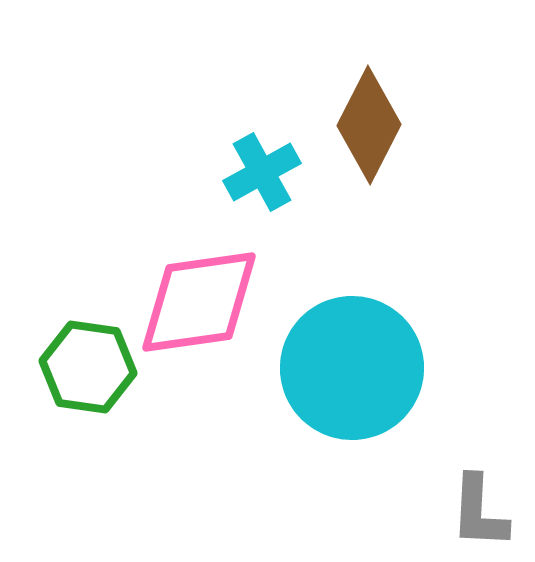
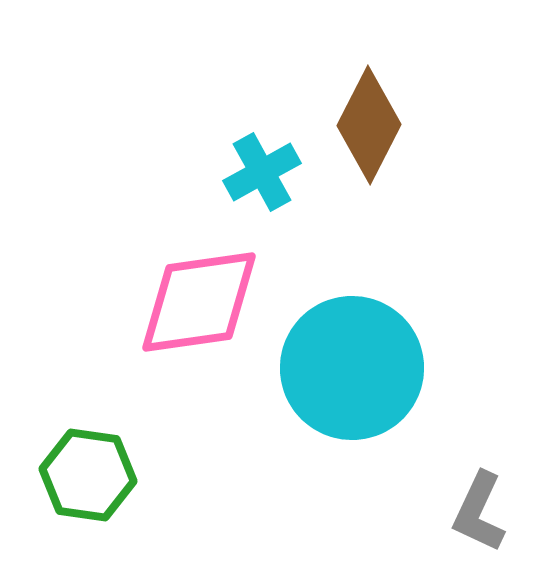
green hexagon: moved 108 px down
gray L-shape: rotated 22 degrees clockwise
